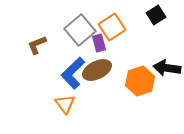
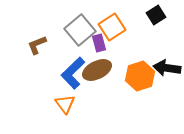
orange hexagon: moved 5 px up
